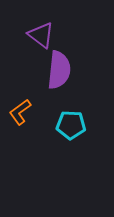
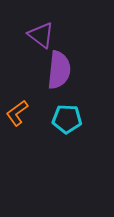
orange L-shape: moved 3 px left, 1 px down
cyan pentagon: moved 4 px left, 6 px up
